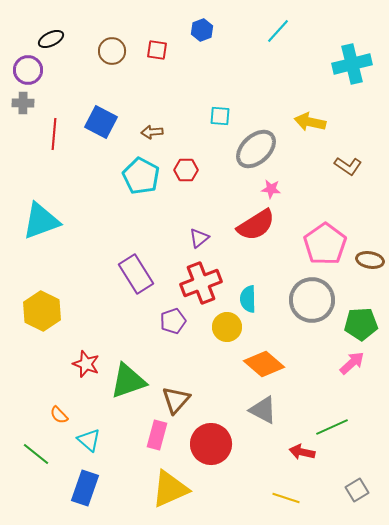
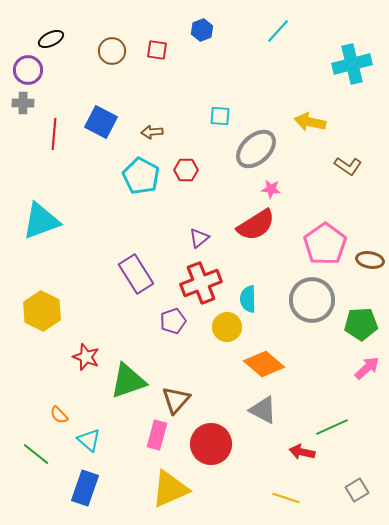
pink arrow at (352, 363): moved 15 px right, 5 px down
red star at (86, 364): moved 7 px up
